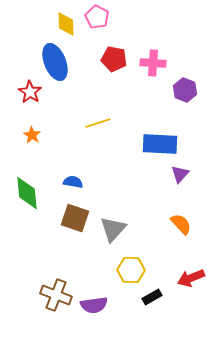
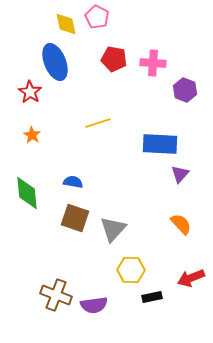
yellow diamond: rotated 10 degrees counterclockwise
black rectangle: rotated 18 degrees clockwise
